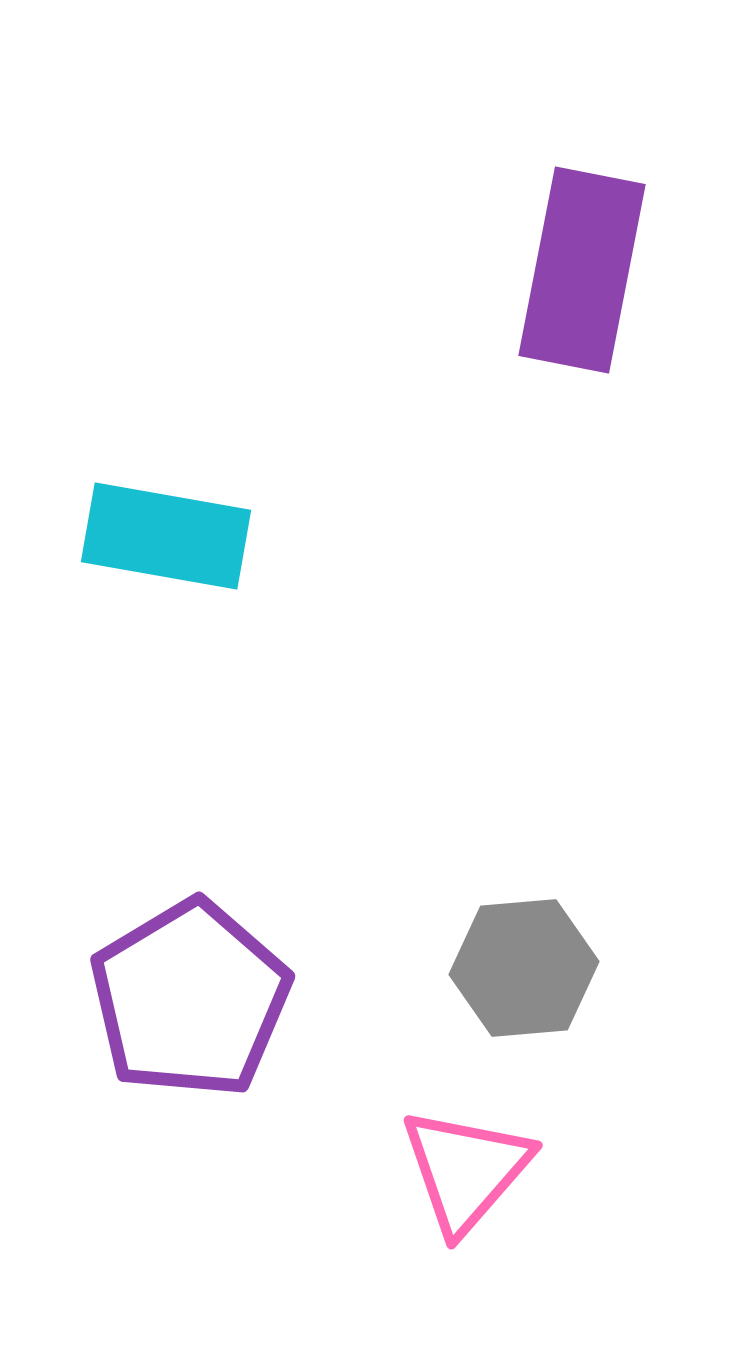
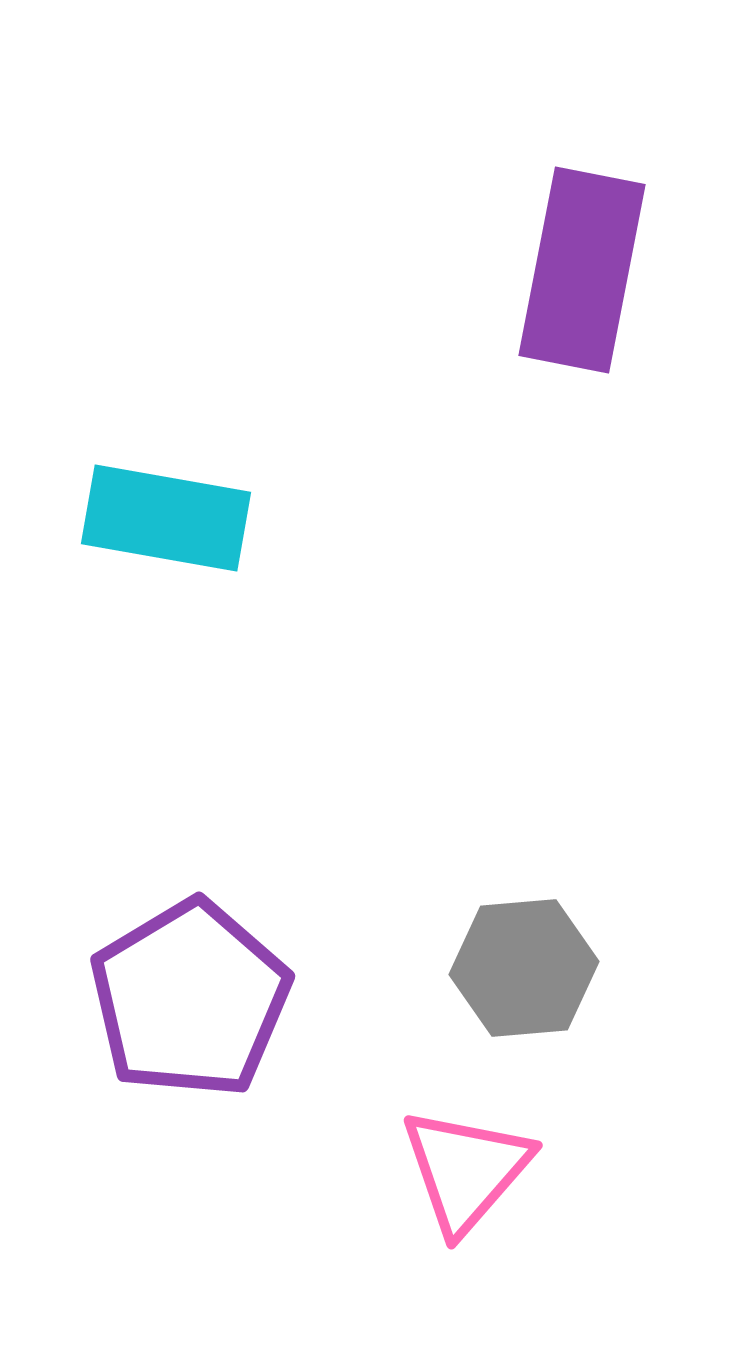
cyan rectangle: moved 18 px up
